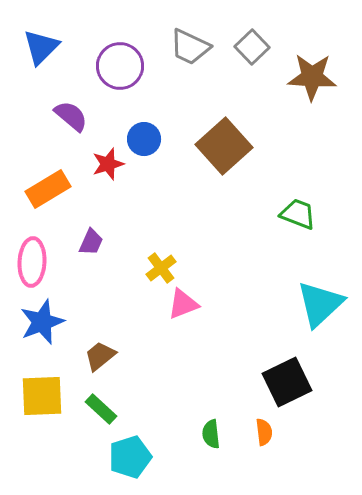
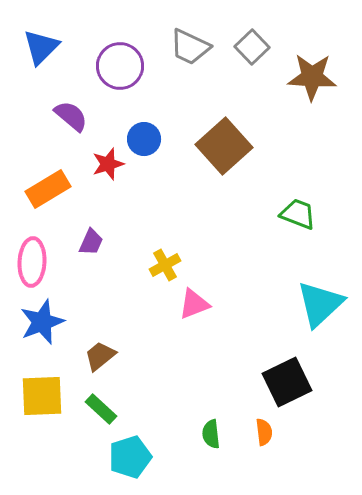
yellow cross: moved 4 px right, 3 px up; rotated 8 degrees clockwise
pink triangle: moved 11 px right
